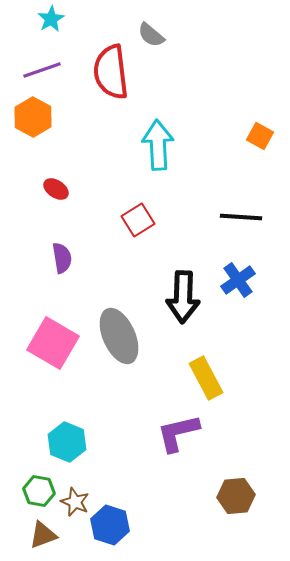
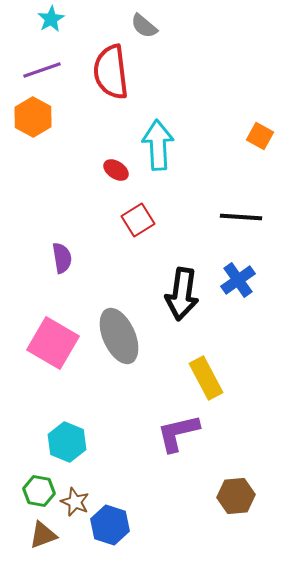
gray semicircle: moved 7 px left, 9 px up
red ellipse: moved 60 px right, 19 px up
black arrow: moved 1 px left, 3 px up; rotated 6 degrees clockwise
